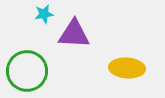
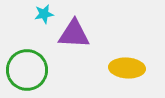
green circle: moved 1 px up
